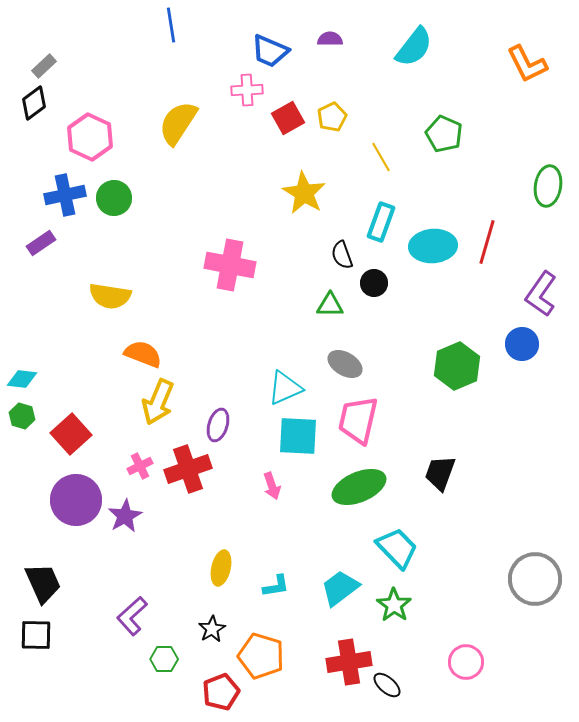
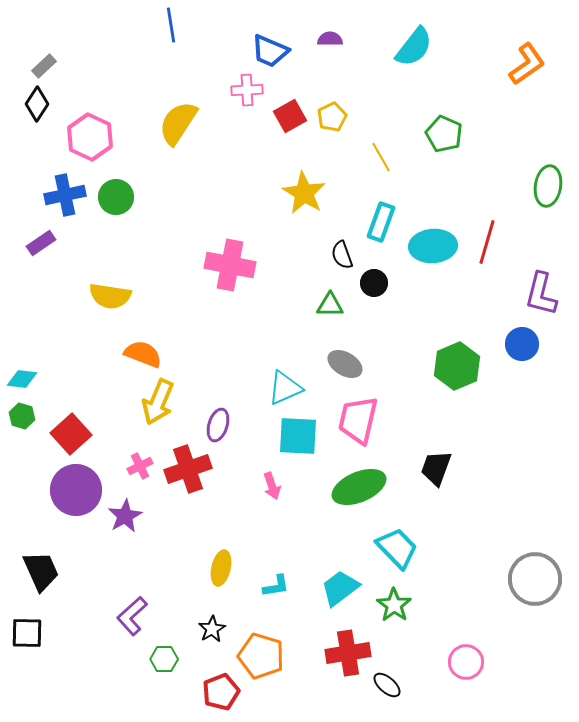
orange L-shape at (527, 64): rotated 99 degrees counterclockwise
black diamond at (34, 103): moved 3 px right, 1 px down; rotated 20 degrees counterclockwise
red square at (288, 118): moved 2 px right, 2 px up
green circle at (114, 198): moved 2 px right, 1 px up
purple L-shape at (541, 294): rotated 21 degrees counterclockwise
black trapezoid at (440, 473): moved 4 px left, 5 px up
purple circle at (76, 500): moved 10 px up
black trapezoid at (43, 583): moved 2 px left, 12 px up
black square at (36, 635): moved 9 px left, 2 px up
red cross at (349, 662): moved 1 px left, 9 px up
